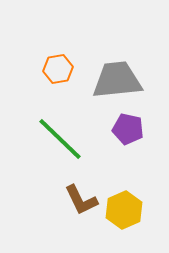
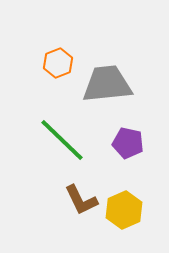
orange hexagon: moved 6 px up; rotated 12 degrees counterclockwise
gray trapezoid: moved 10 px left, 4 px down
purple pentagon: moved 14 px down
green line: moved 2 px right, 1 px down
